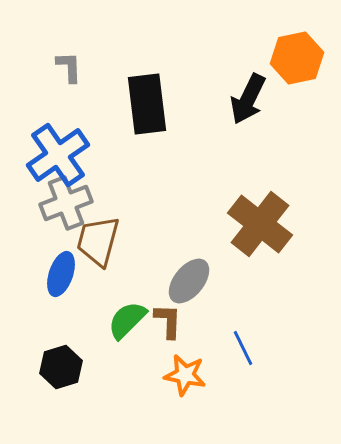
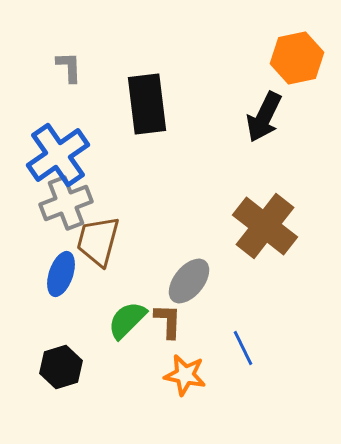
black arrow: moved 16 px right, 18 px down
brown cross: moved 5 px right, 2 px down
